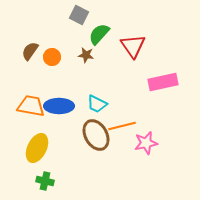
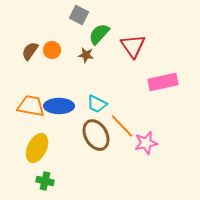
orange circle: moved 7 px up
orange line: rotated 60 degrees clockwise
